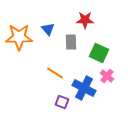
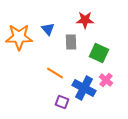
pink cross: moved 1 px left, 4 px down
